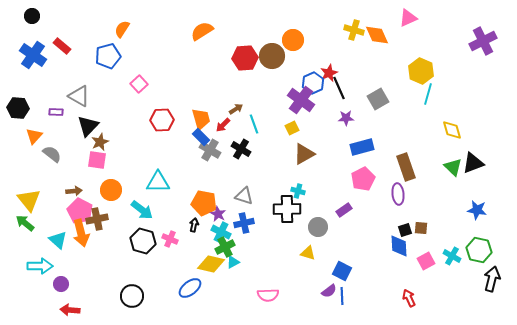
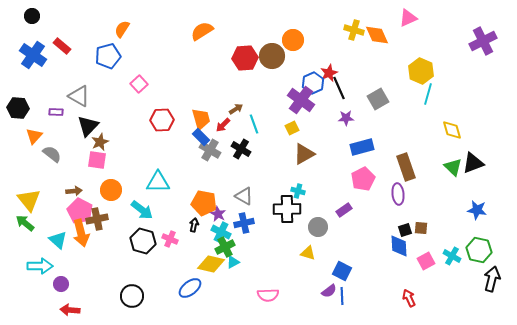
gray triangle at (244, 196): rotated 12 degrees clockwise
